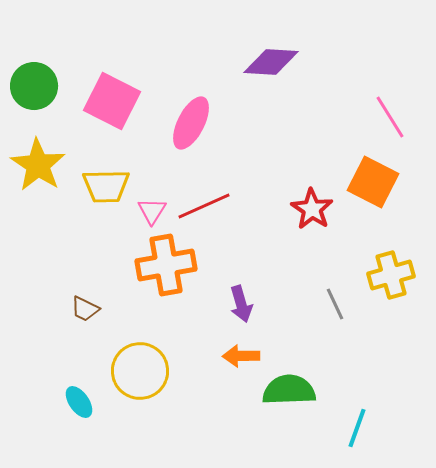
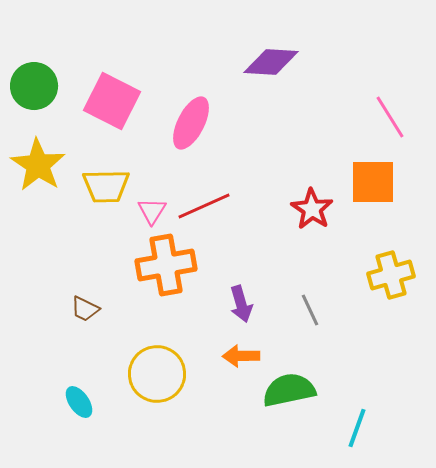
orange square: rotated 27 degrees counterclockwise
gray line: moved 25 px left, 6 px down
yellow circle: moved 17 px right, 3 px down
green semicircle: rotated 10 degrees counterclockwise
